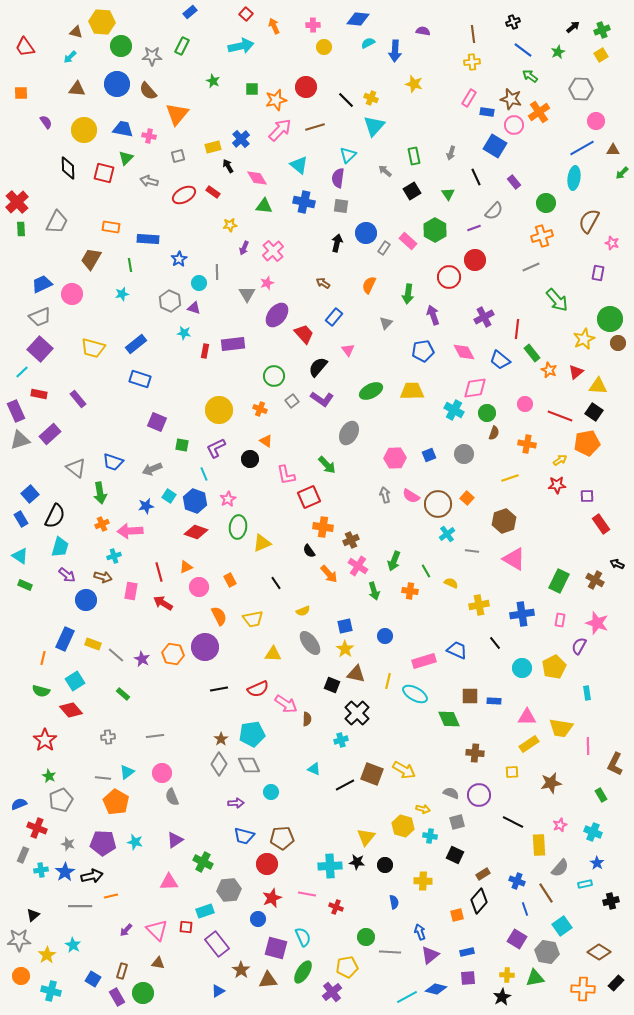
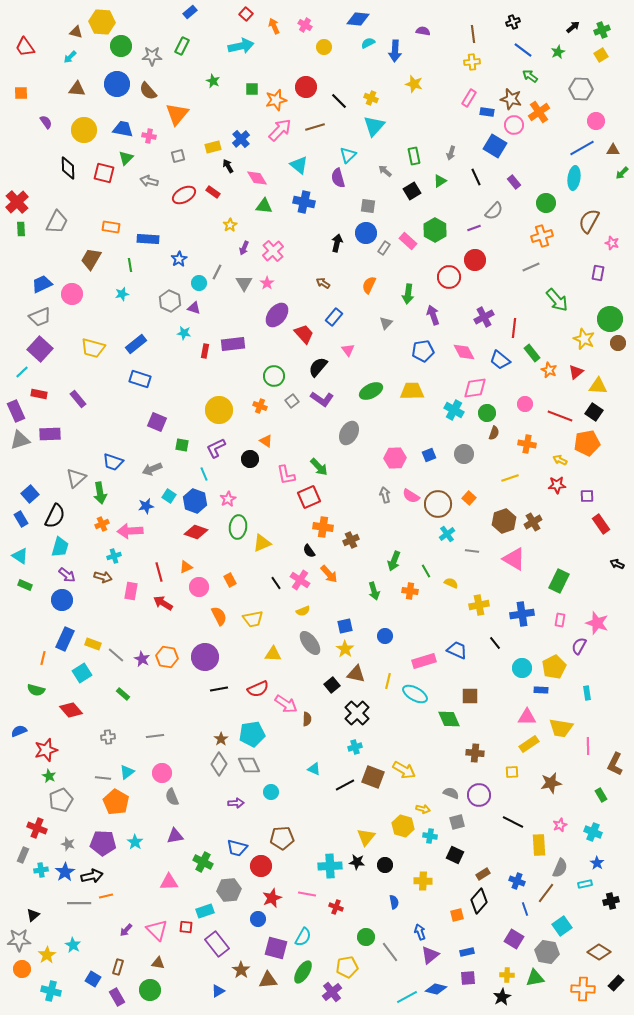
pink cross at (313, 25): moved 8 px left; rotated 32 degrees clockwise
black line at (346, 100): moved 7 px left, 1 px down
purple semicircle at (338, 178): rotated 24 degrees counterclockwise
green triangle at (448, 194): moved 8 px left, 13 px up; rotated 32 degrees clockwise
gray square at (341, 206): moved 27 px right
yellow star at (230, 225): rotated 24 degrees counterclockwise
gray line at (217, 272): rotated 28 degrees clockwise
pink star at (267, 283): rotated 16 degrees counterclockwise
gray triangle at (247, 294): moved 3 px left, 11 px up
red line at (517, 329): moved 3 px left, 1 px up
yellow star at (584, 339): rotated 25 degrees counterclockwise
orange cross at (260, 409): moved 3 px up
purple rectangle at (50, 434): rotated 40 degrees clockwise
yellow arrow at (560, 460): rotated 120 degrees counterclockwise
green arrow at (327, 465): moved 8 px left, 2 px down
gray triangle at (76, 468): moved 10 px down; rotated 40 degrees clockwise
orange square at (467, 498): moved 2 px right
pink cross at (358, 566): moved 58 px left, 14 px down
brown cross at (595, 580): moved 62 px left, 58 px up; rotated 30 degrees clockwise
blue circle at (86, 600): moved 24 px left
purple circle at (205, 647): moved 10 px down
orange hexagon at (173, 654): moved 6 px left, 3 px down
cyan square at (75, 681): moved 7 px right, 8 px up
black square at (332, 685): rotated 28 degrees clockwise
green semicircle at (41, 691): moved 5 px left, 1 px up
blue rectangle at (494, 701): moved 47 px right, 11 px up
red star at (45, 740): moved 1 px right, 10 px down; rotated 20 degrees clockwise
cyan cross at (341, 740): moved 14 px right, 7 px down
brown square at (372, 774): moved 1 px right, 3 px down
blue semicircle at (19, 804): moved 73 px up
blue trapezoid at (244, 836): moved 7 px left, 12 px down
purple triangle at (175, 840): moved 4 px up; rotated 24 degrees clockwise
cyan star at (135, 842): rotated 21 degrees clockwise
red circle at (267, 864): moved 6 px left, 2 px down
gray semicircle at (560, 868): rotated 18 degrees counterclockwise
brown line at (546, 893): rotated 70 degrees clockwise
orange line at (111, 896): moved 5 px left
gray line at (80, 906): moved 1 px left, 3 px up
cyan semicircle at (303, 937): rotated 54 degrees clockwise
purple square at (517, 939): moved 3 px left
gray line at (390, 952): rotated 50 degrees clockwise
brown rectangle at (122, 971): moved 4 px left, 4 px up
orange circle at (21, 976): moved 1 px right, 7 px up
green circle at (143, 993): moved 7 px right, 3 px up
